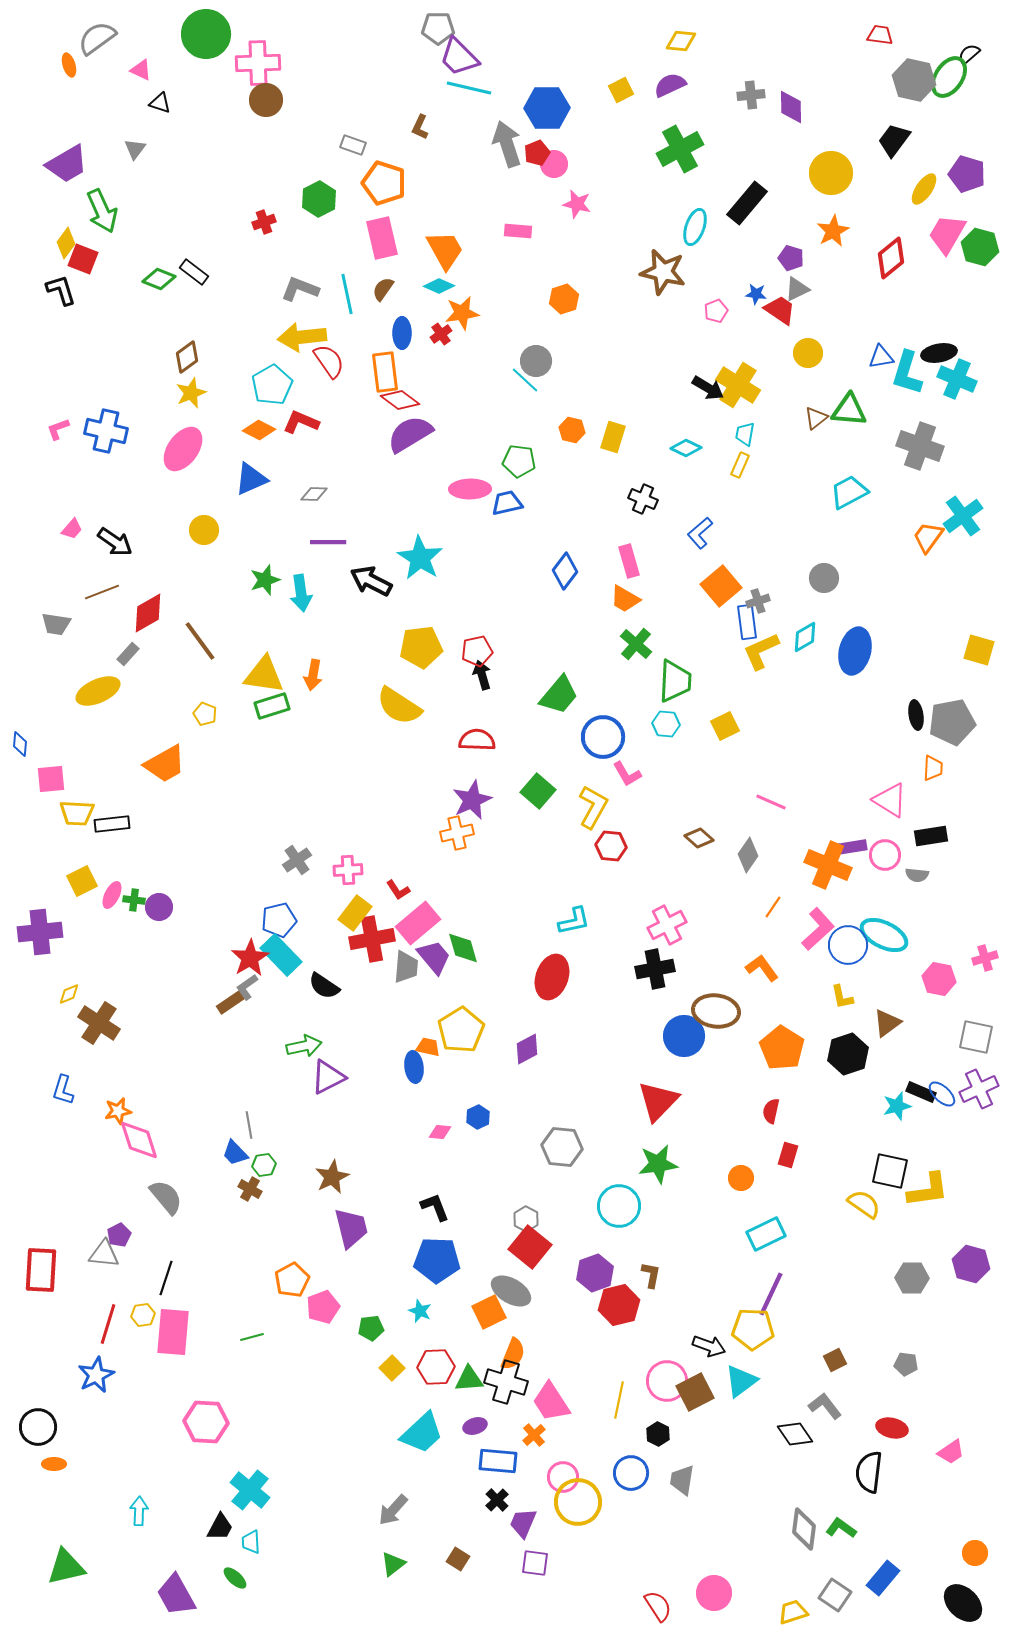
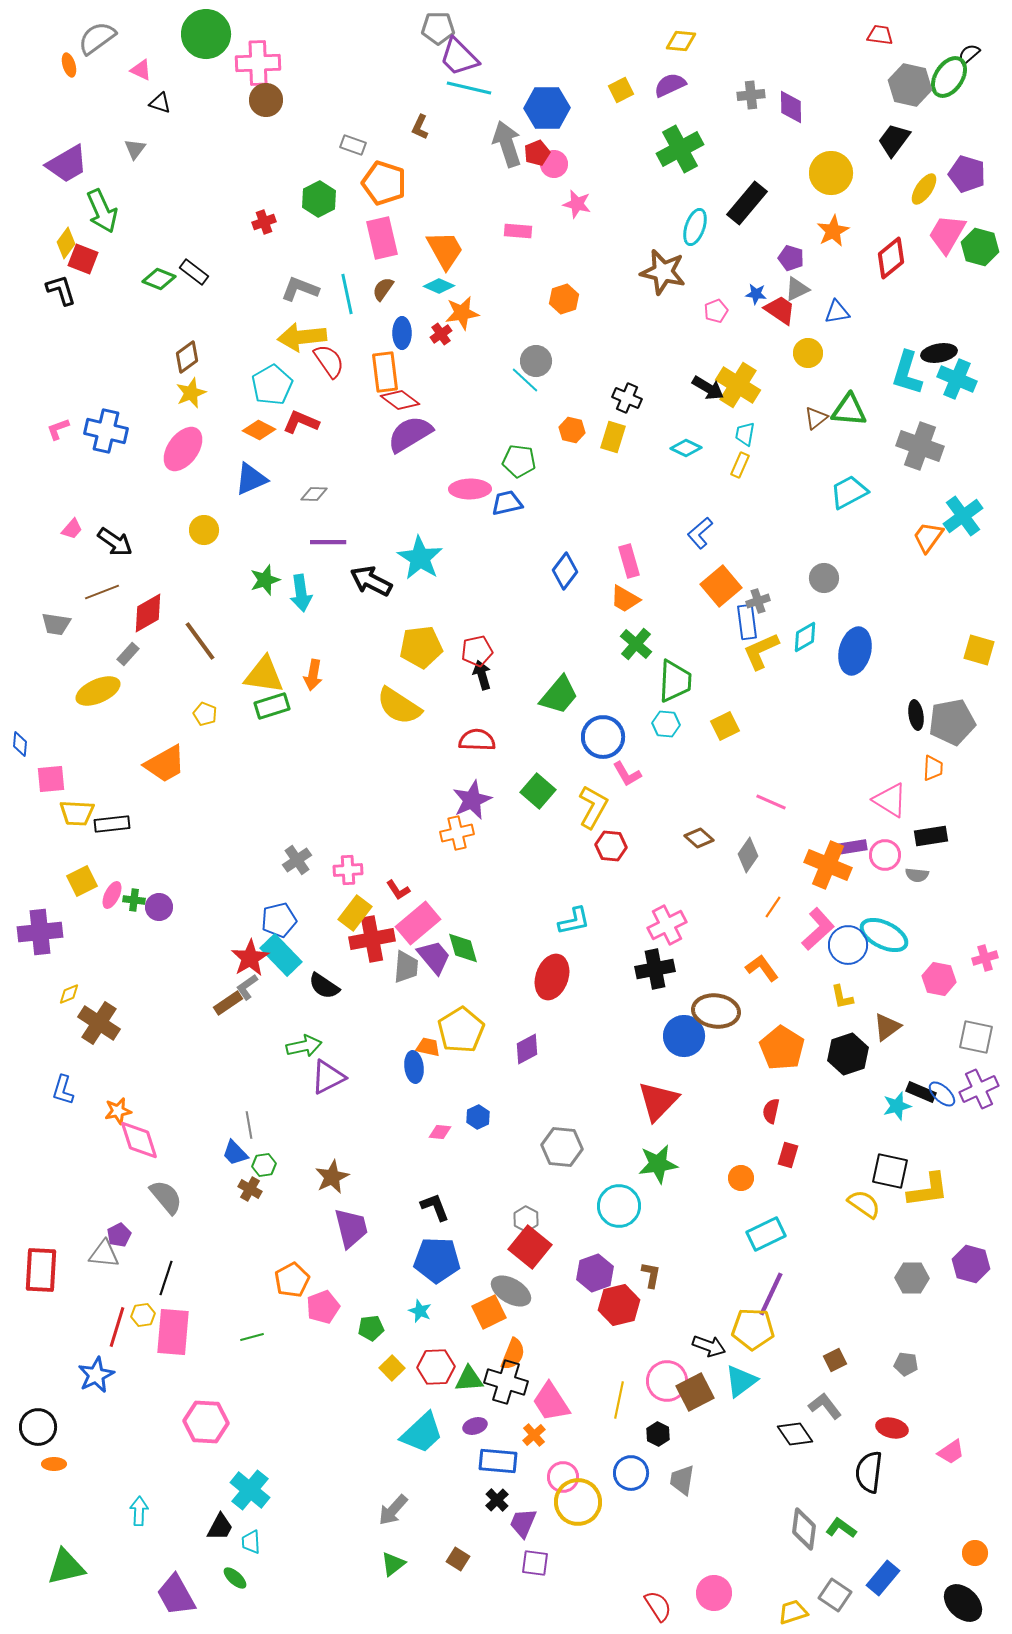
gray hexagon at (914, 80): moved 4 px left, 5 px down
blue triangle at (881, 357): moved 44 px left, 45 px up
black cross at (643, 499): moved 16 px left, 101 px up
brown rectangle at (231, 1002): moved 3 px left, 1 px down
brown triangle at (887, 1023): moved 4 px down
red line at (108, 1324): moved 9 px right, 3 px down
